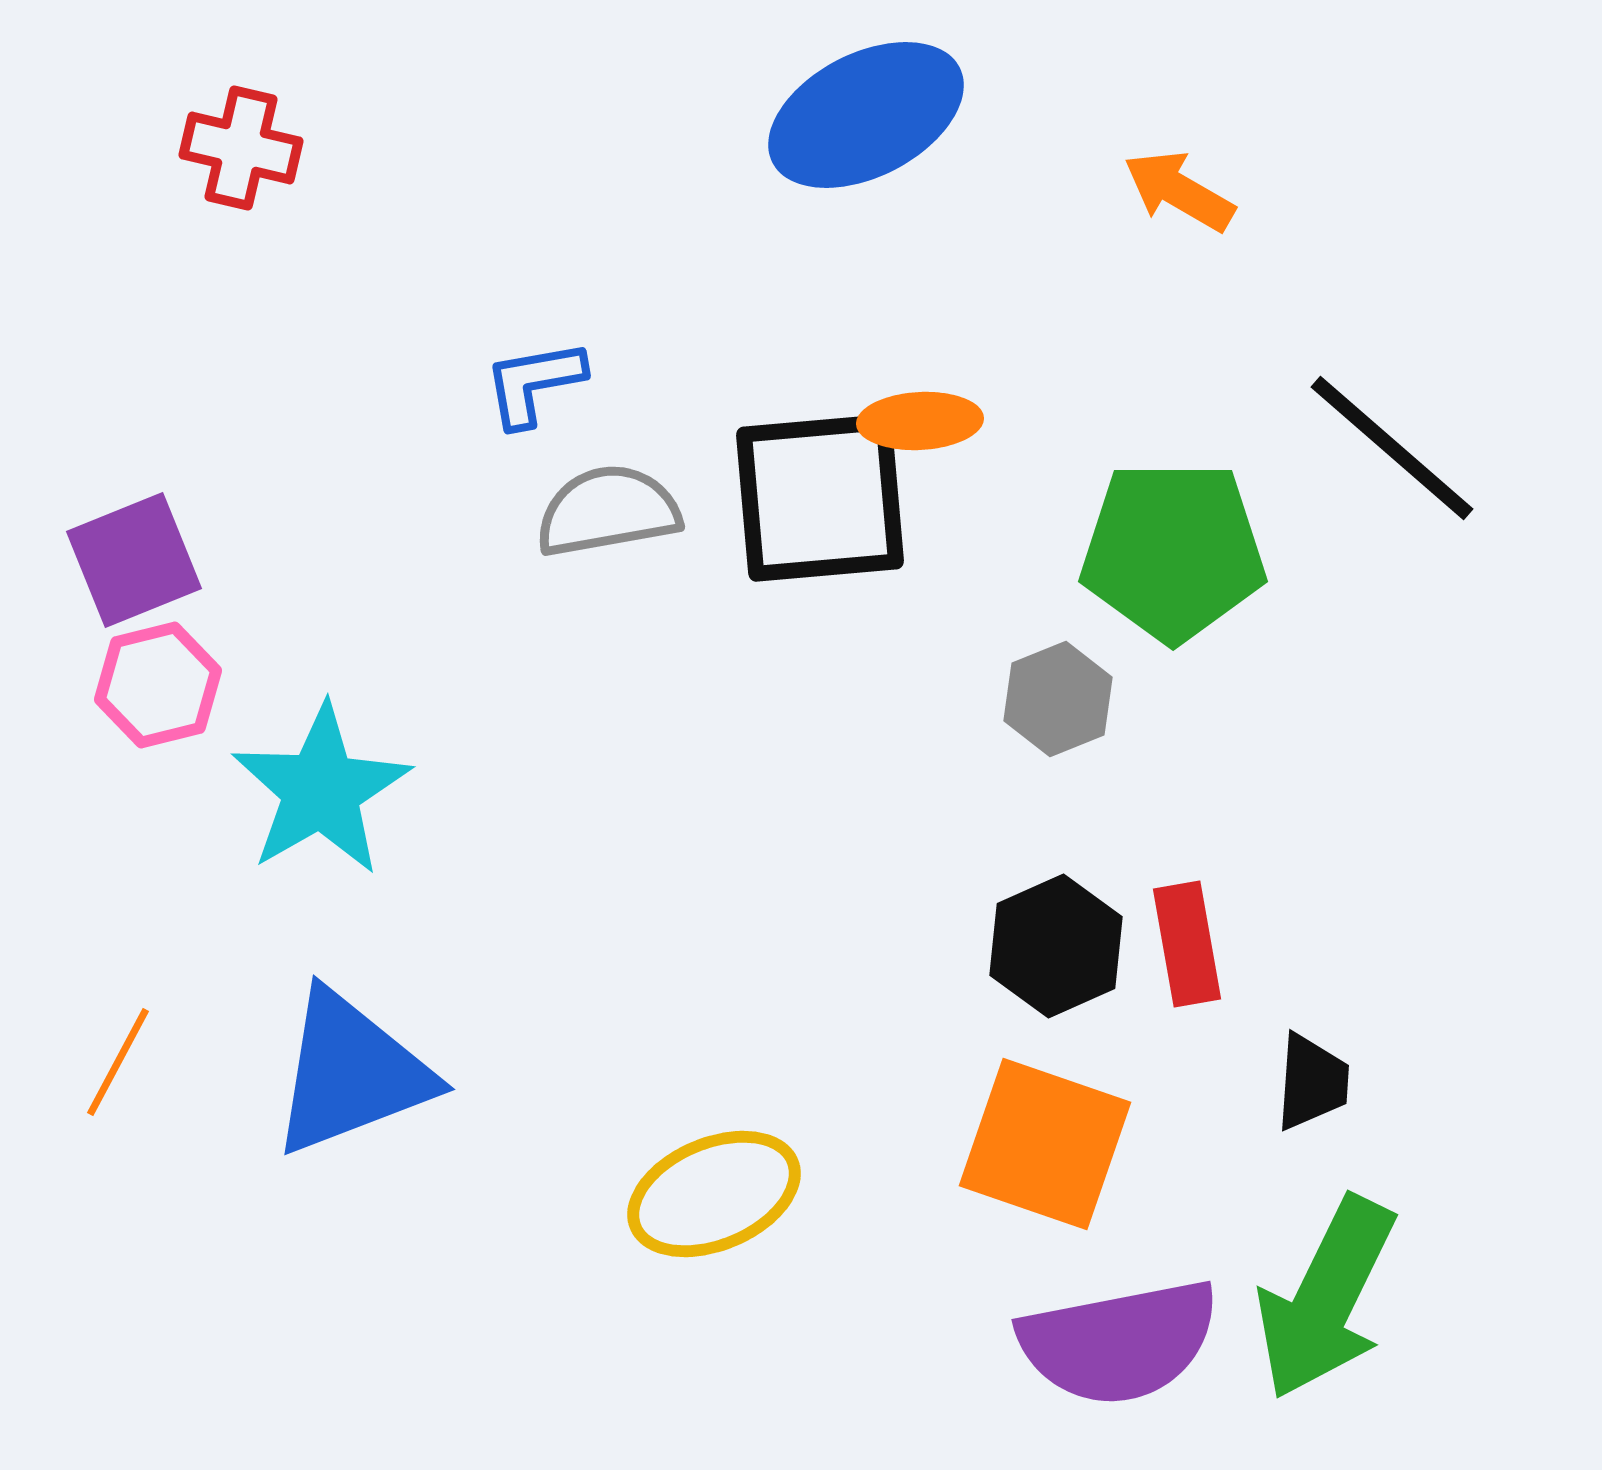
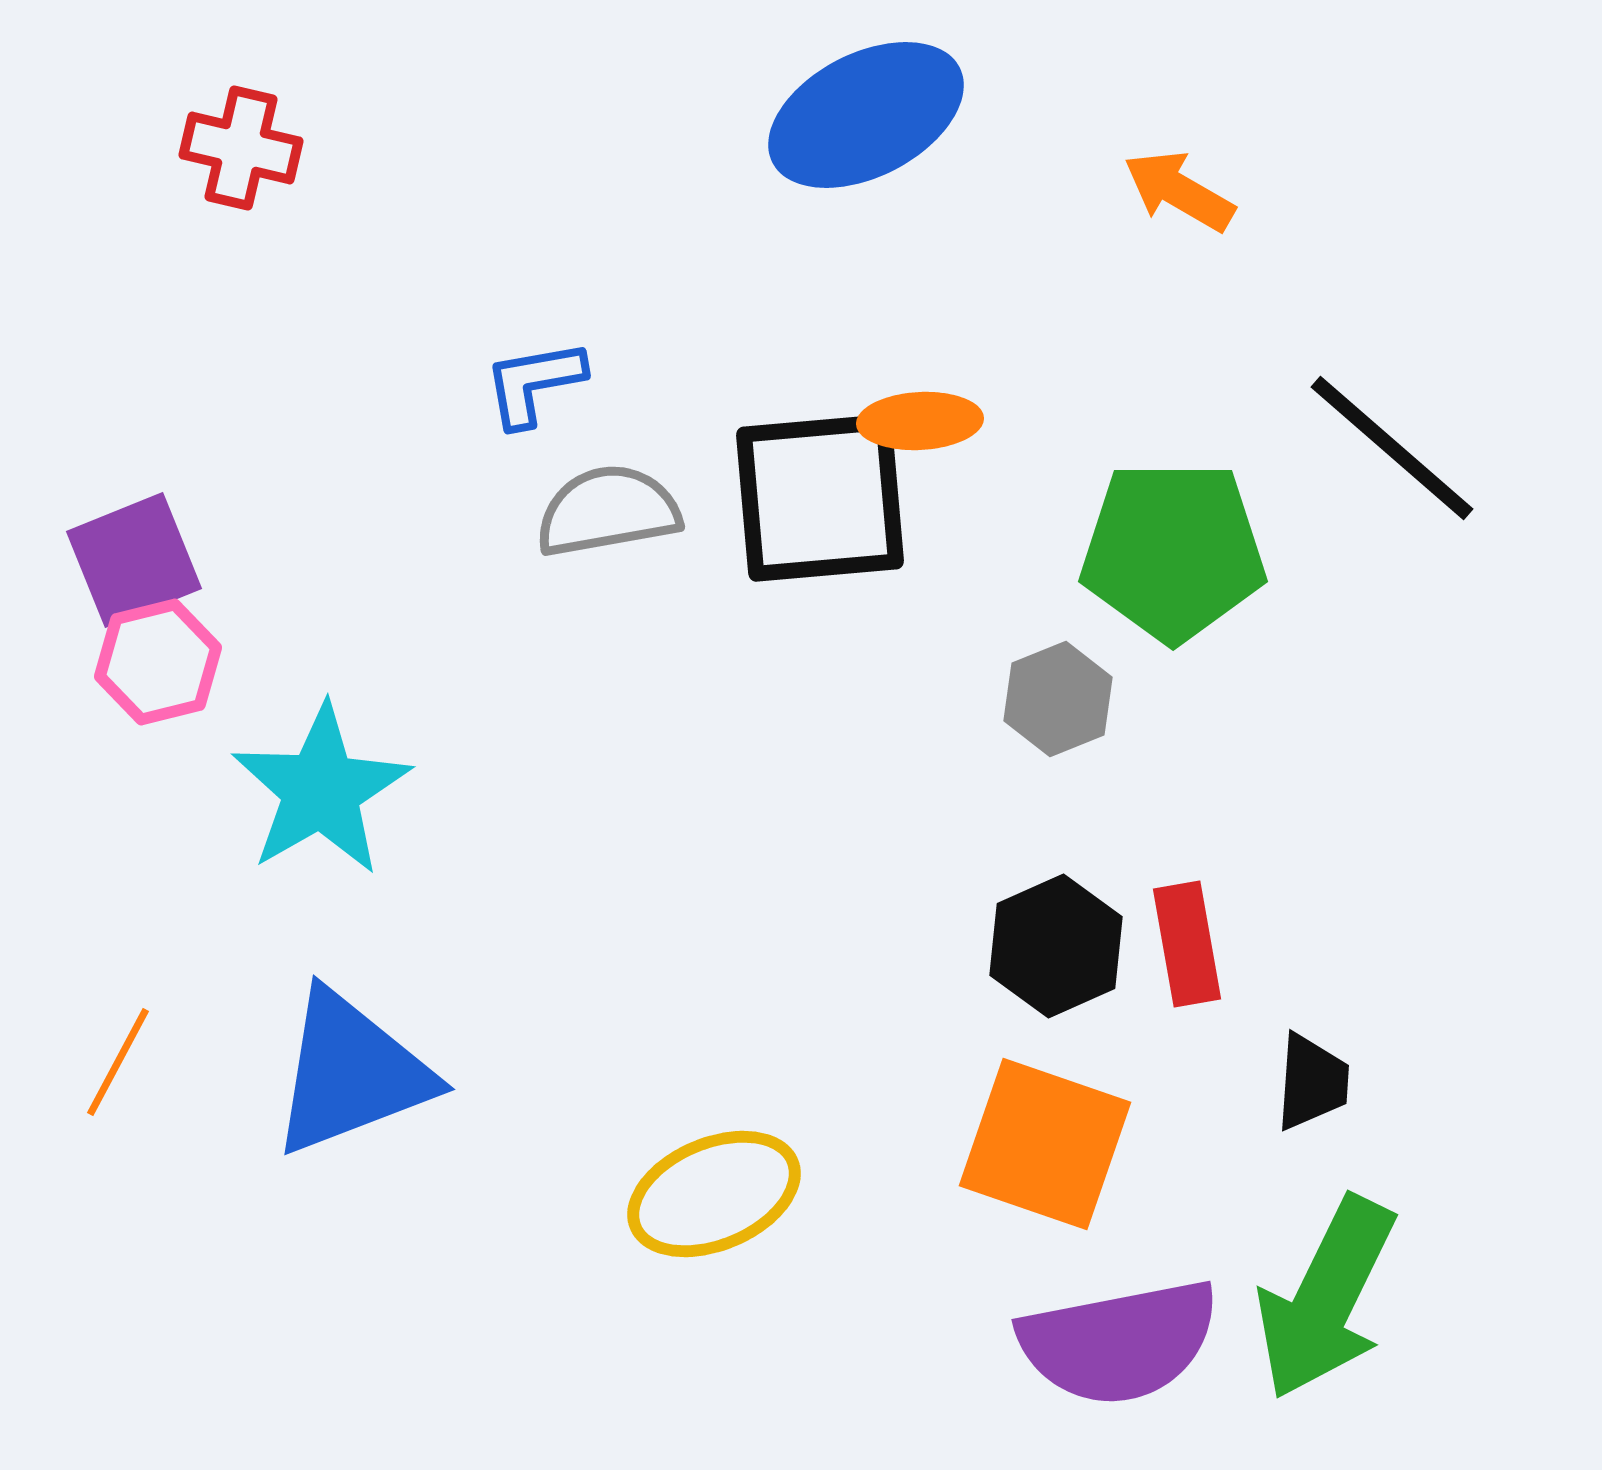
pink hexagon: moved 23 px up
